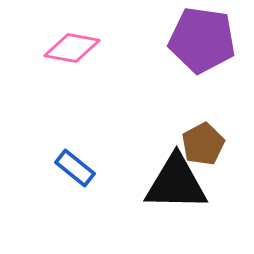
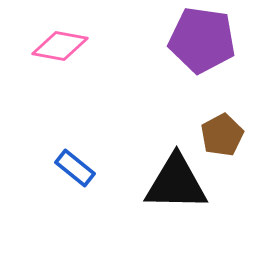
pink diamond: moved 12 px left, 2 px up
brown pentagon: moved 19 px right, 9 px up
